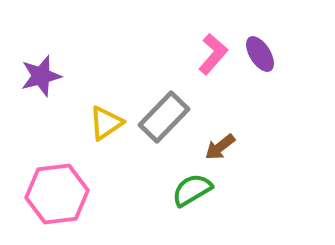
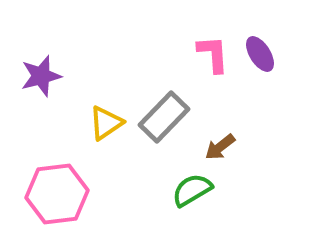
pink L-shape: rotated 45 degrees counterclockwise
